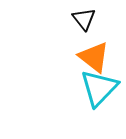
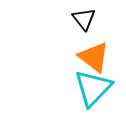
cyan triangle: moved 6 px left
